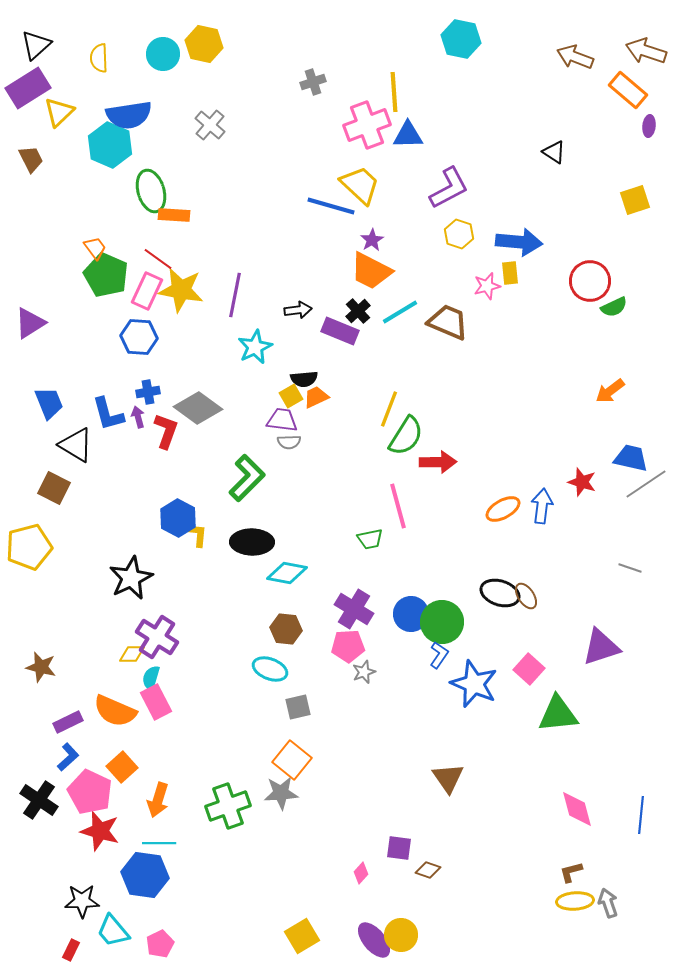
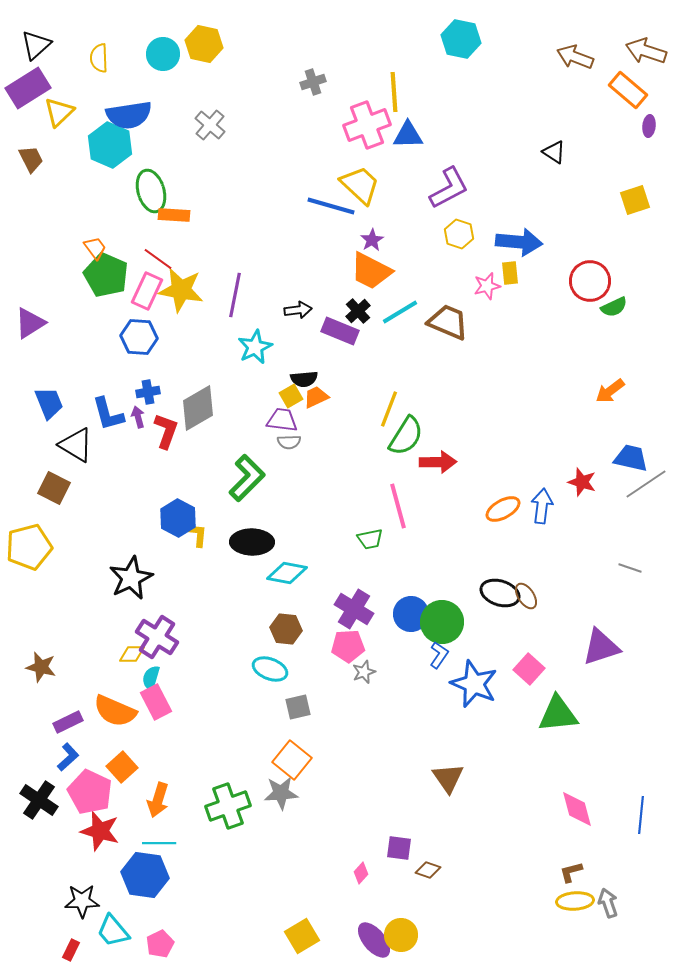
gray diamond at (198, 408): rotated 66 degrees counterclockwise
